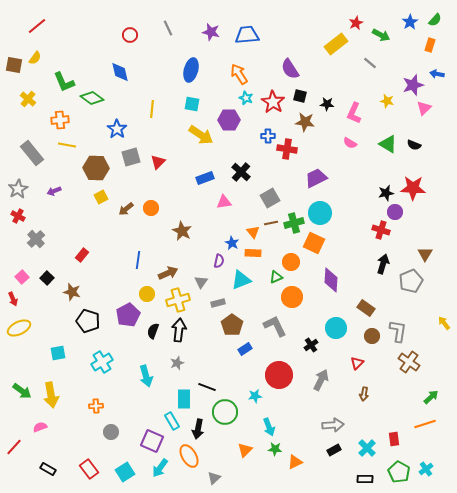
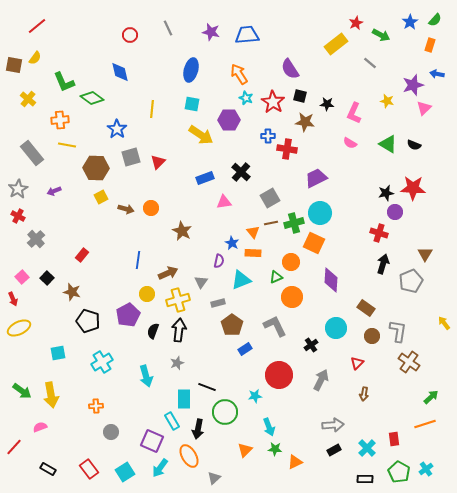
brown arrow at (126, 209): rotated 126 degrees counterclockwise
red cross at (381, 230): moved 2 px left, 3 px down
